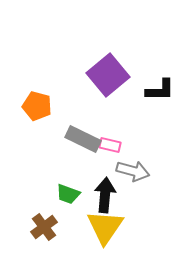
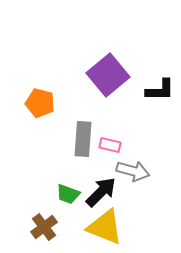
orange pentagon: moved 3 px right, 3 px up
gray rectangle: rotated 68 degrees clockwise
black arrow: moved 4 px left, 3 px up; rotated 40 degrees clockwise
yellow triangle: rotated 42 degrees counterclockwise
